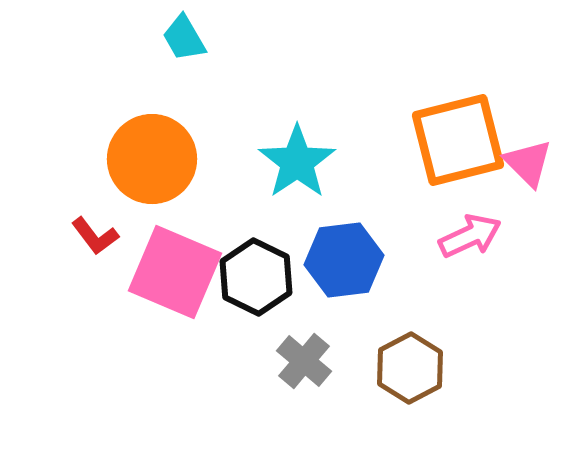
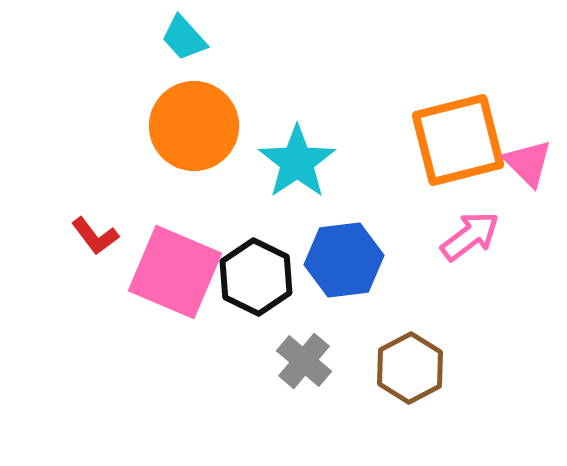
cyan trapezoid: rotated 12 degrees counterclockwise
orange circle: moved 42 px right, 33 px up
pink arrow: rotated 12 degrees counterclockwise
